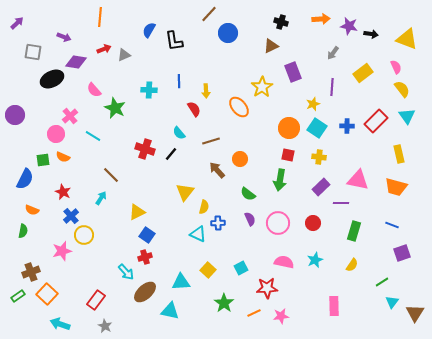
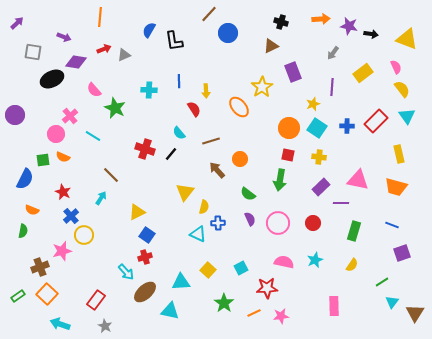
brown cross at (31, 272): moved 9 px right, 5 px up
